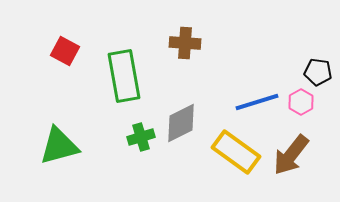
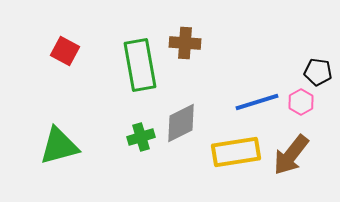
green rectangle: moved 16 px right, 11 px up
yellow rectangle: rotated 45 degrees counterclockwise
